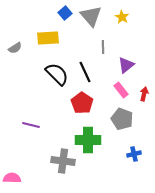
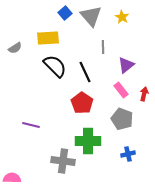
black semicircle: moved 2 px left, 8 px up
green cross: moved 1 px down
blue cross: moved 6 px left
